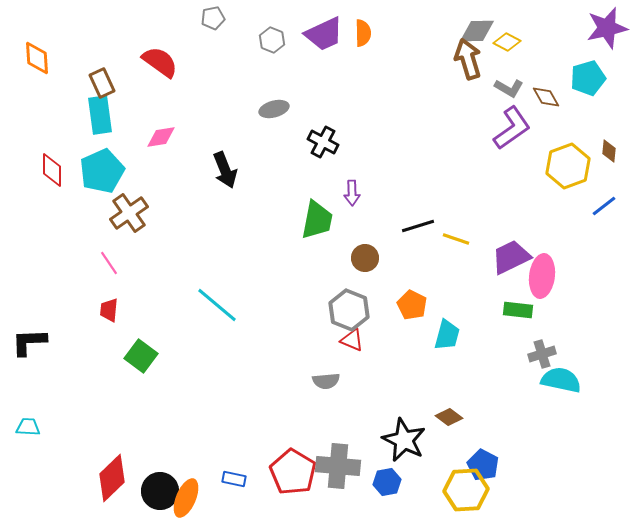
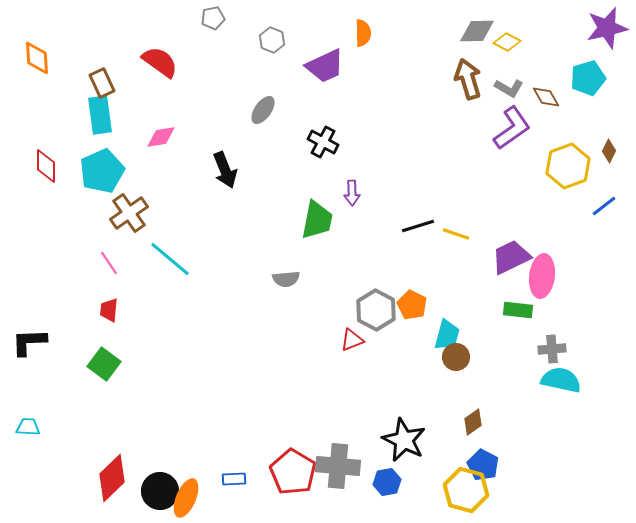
purple trapezoid at (324, 34): moved 1 px right, 32 px down
brown arrow at (468, 59): moved 20 px down
gray ellipse at (274, 109): moved 11 px left, 1 px down; rotated 40 degrees counterclockwise
brown diamond at (609, 151): rotated 20 degrees clockwise
red diamond at (52, 170): moved 6 px left, 4 px up
yellow line at (456, 239): moved 5 px up
brown circle at (365, 258): moved 91 px right, 99 px down
cyan line at (217, 305): moved 47 px left, 46 px up
gray hexagon at (349, 310): moved 27 px right; rotated 6 degrees clockwise
red triangle at (352, 340): rotated 45 degrees counterclockwise
gray cross at (542, 354): moved 10 px right, 5 px up; rotated 12 degrees clockwise
green square at (141, 356): moved 37 px left, 8 px down
gray semicircle at (326, 381): moved 40 px left, 102 px up
brown diamond at (449, 417): moved 24 px right, 5 px down; rotated 72 degrees counterclockwise
blue rectangle at (234, 479): rotated 15 degrees counterclockwise
yellow hexagon at (466, 490): rotated 18 degrees clockwise
